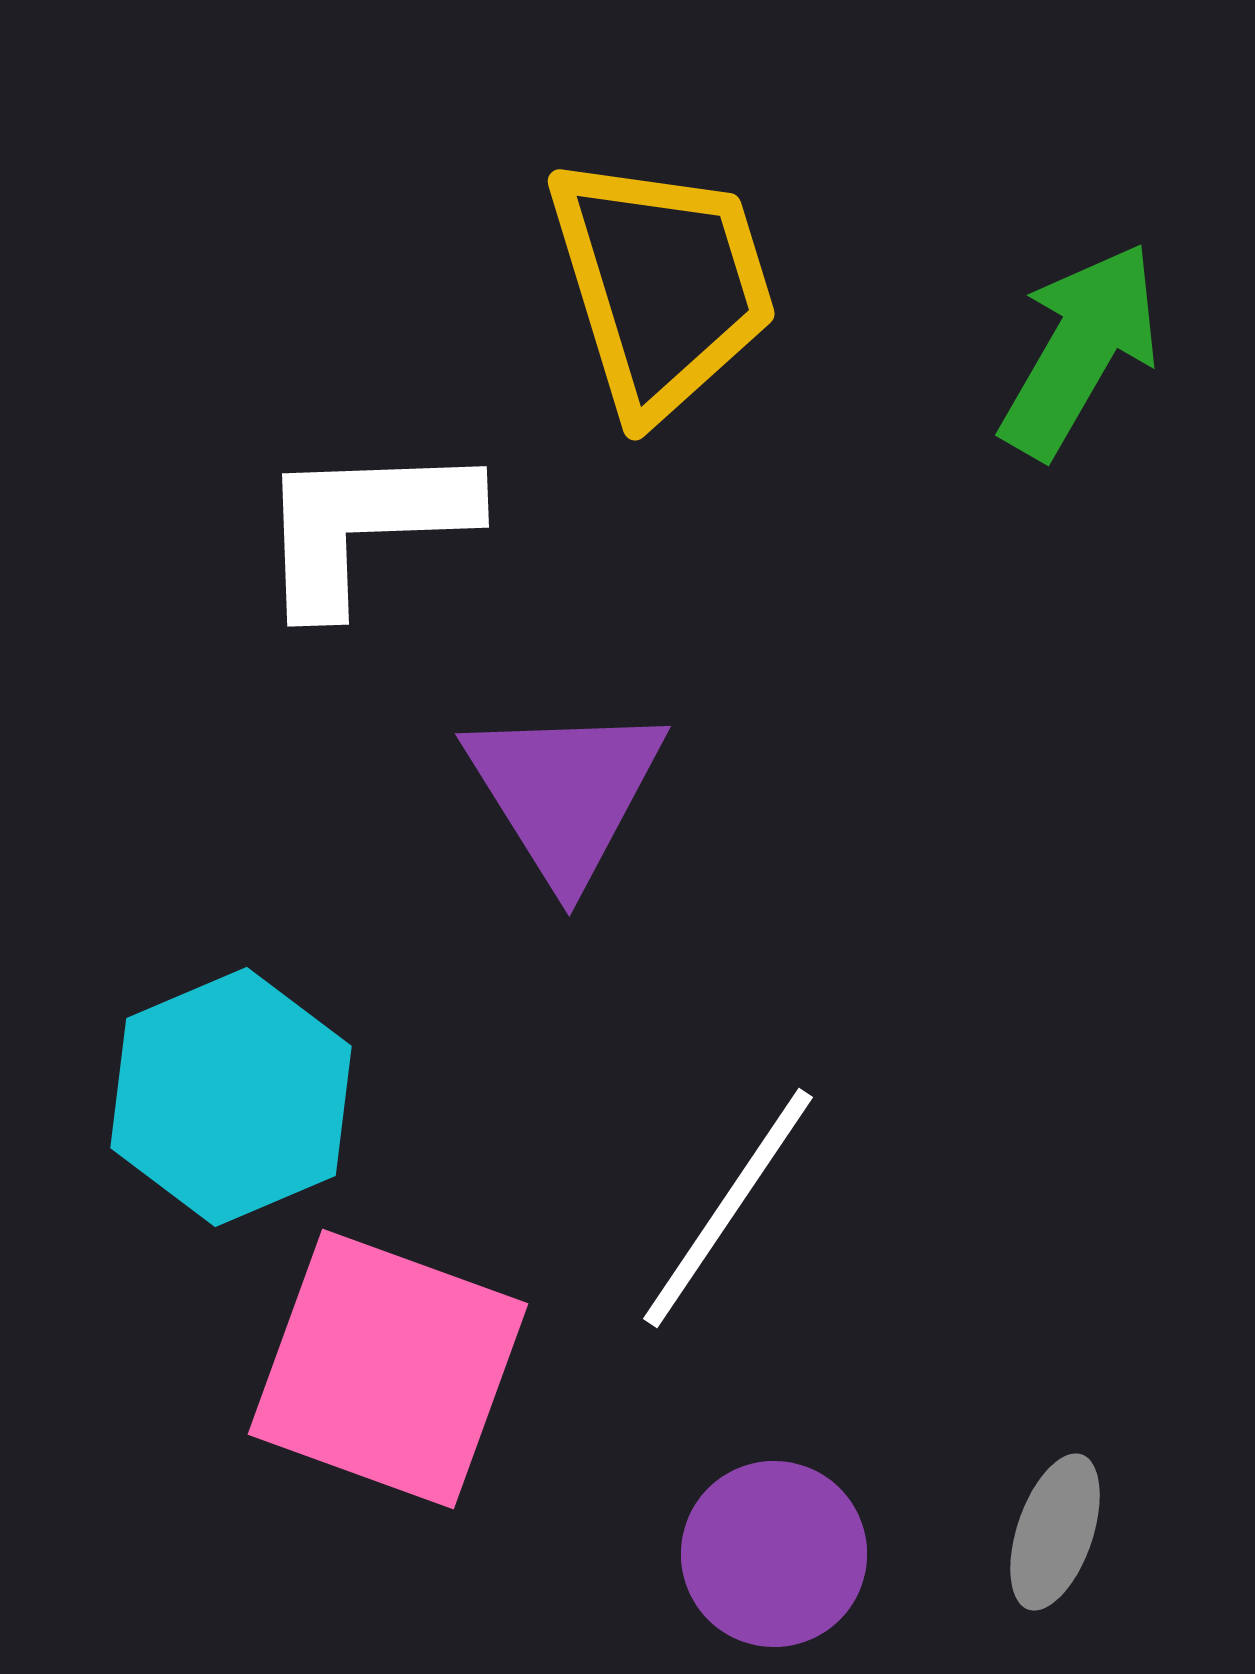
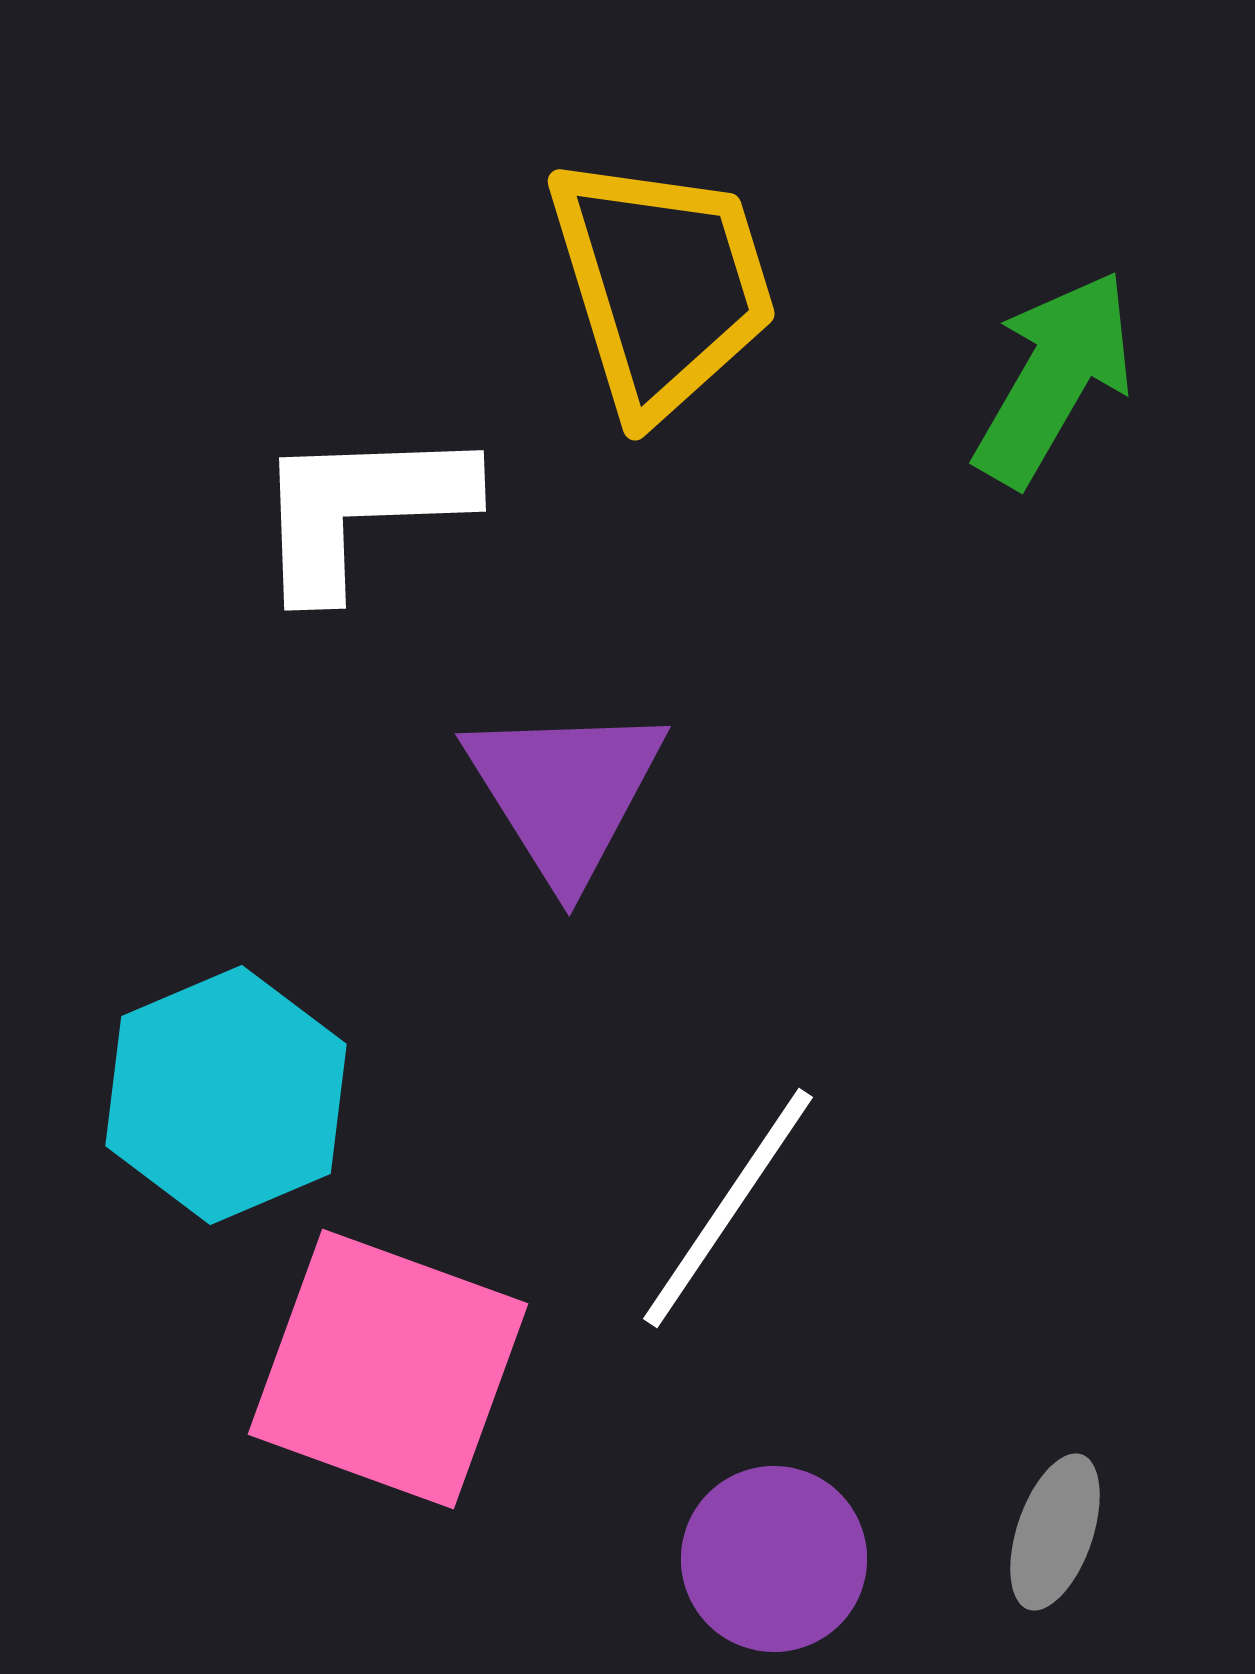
green arrow: moved 26 px left, 28 px down
white L-shape: moved 3 px left, 16 px up
cyan hexagon: moved 5 px left, 2 px up
purple circle: moved 5 px down
